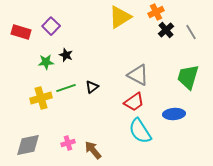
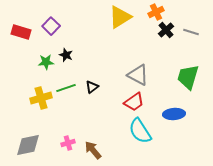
gray line: rotated 42 degrees counterclockwise
